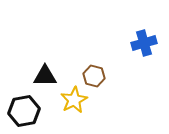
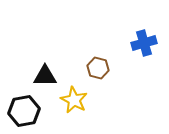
brown hexagon: moved 4 px right, 8 px up
yellow star: rotated 16 degrees counterclockwise
